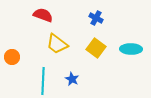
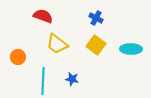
red semicircle: moved 1 px down
yellow square: moved 3 px up
orange circle: moved 6 px right
blue star: rotated 16 degrees counterclockwise
